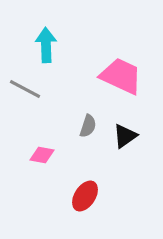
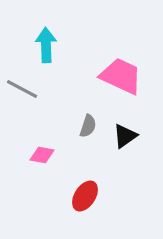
gray line: moved 3 px left
